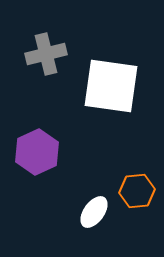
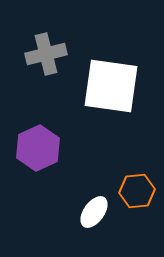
purple hexagon: moved 1 px right, 4 px up
